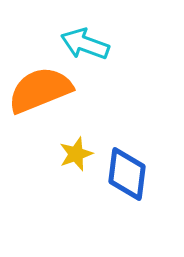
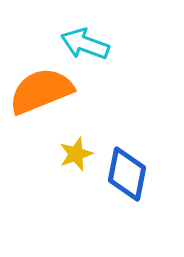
orange semicircle: moved 1 px right, 1 px down
blue diamond: rotated 4 degrees clockwise
